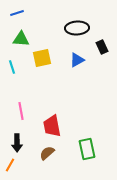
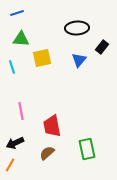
black rectangle: rotated 64 degrees clockwise
blue triangle: moved 2 px right; rotated 21 degrees counterclockwise
black arrow: moved 2 px left; rotated 66 degrees clockwise
